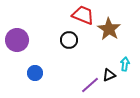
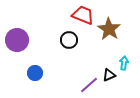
cyan arrow: moved 1 px left, 1 px up
purple line: moved 1 px left
